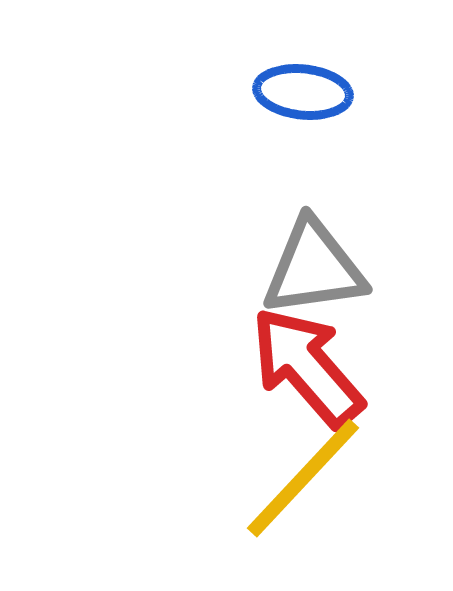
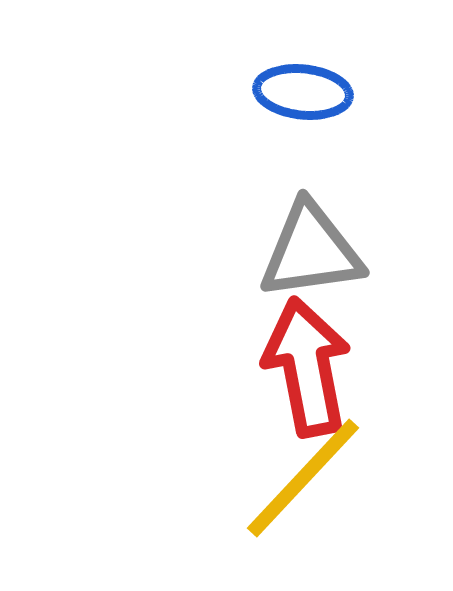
gray triangle: moved 3 px left, 17 px up
red arrow: rotated 30 degrees clockwise
